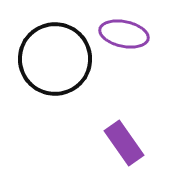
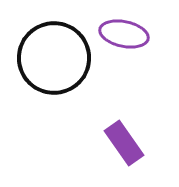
black circle: moved 1 px left, 1 px up
